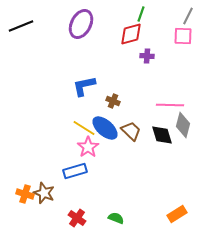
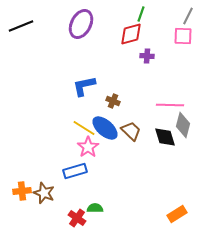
black diamond: moved 3 px right, 2 px down
orange cross: moved 3 px left, 3 px up; rotated 24 degrees counterclockwise
green semicircle: moved 21 px left, 10 px up; rotated 21 degrees counterclockwise
